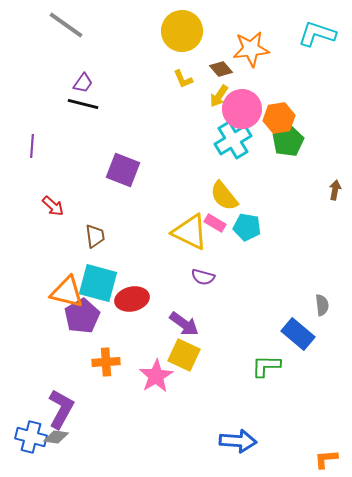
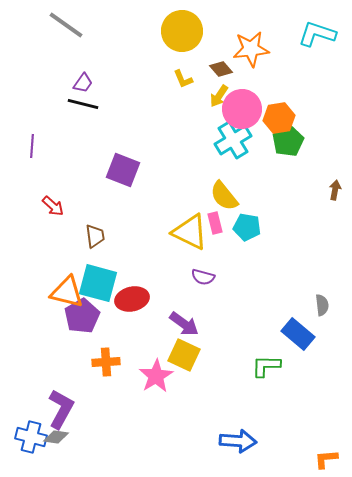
pink rectangle: rotated 45 degrees clockwise
